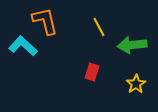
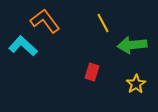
orange L-shape: rotated 24 degrees counterclockwise
yellow line: moved 4 px right, 4 px up
